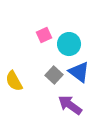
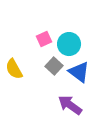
pink square: moved 4 px down
gray square: moved 9 px up
yellow semicircle: moved 12 px up
